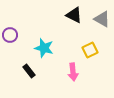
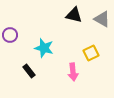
black triangle: rotated 12 degrees counterclockwise
yellow square: moved 1 px right, 3 px down
